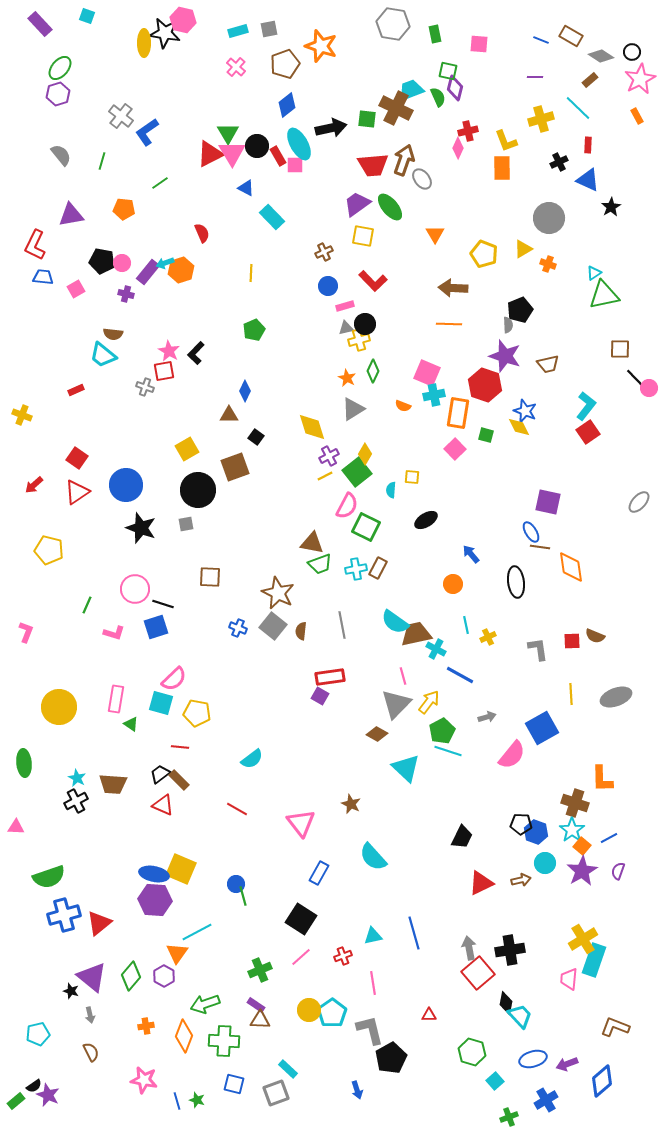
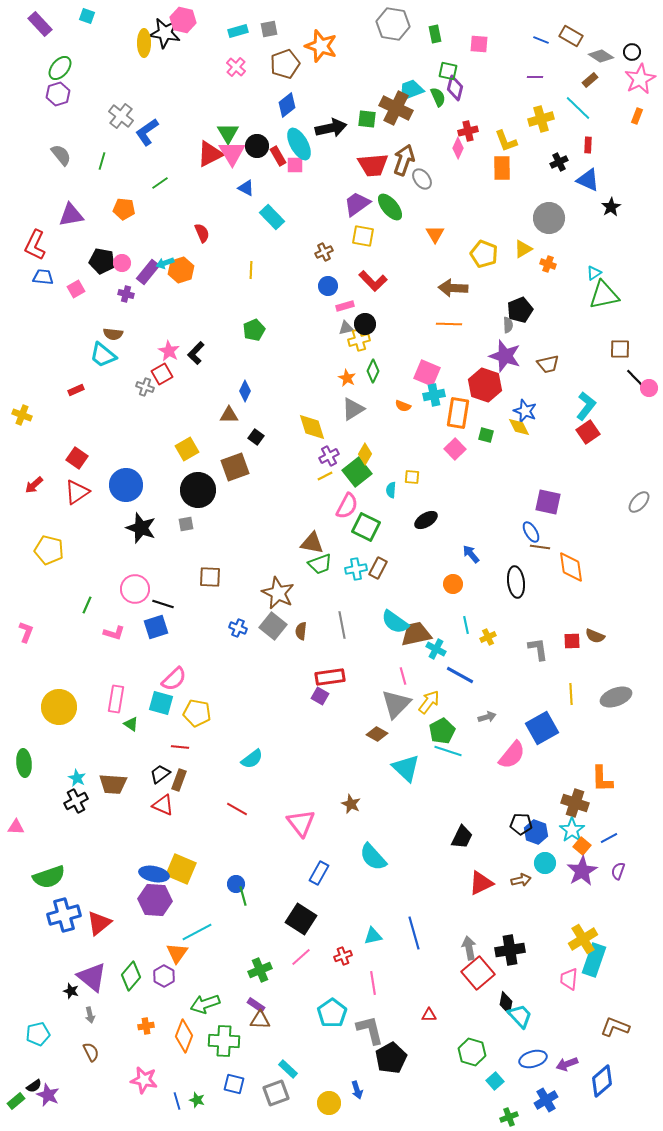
orange rectangle at (637, 116): rotated 49 degrees clockwise
yellow line at (251, 273): moved 3 px up
red square at (164, 371): moved 2 px left, 3 px down; rotated 20 degrees counterclockwise
brown rectangle at (179, 780): rotated 65 degrees clockwise
yellow circle at (309, 1010): moved 20 px right, 93 px down
